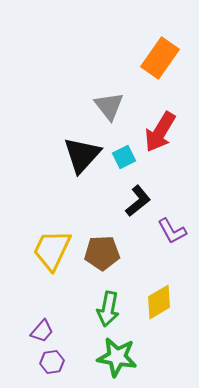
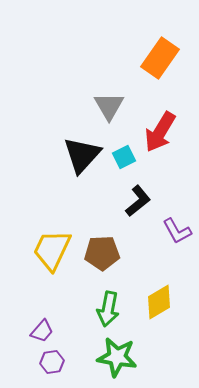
gray triangle: rotated 8 degrees clockwise
purple L-shape: moved 5 px right
